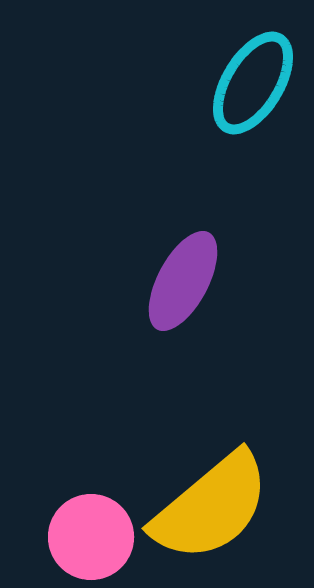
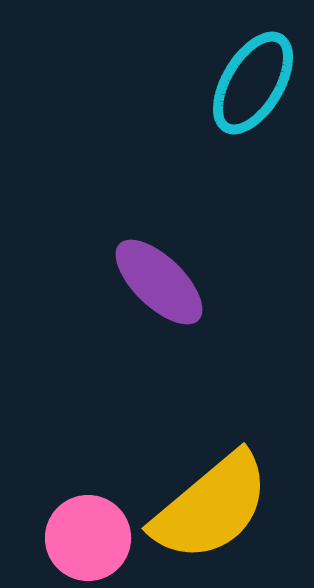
purple ellipse: moved 24 px left, 1 px down; rotated 74 degrees counterclockwise
pink circle: moved 3 px left, 1 px down
